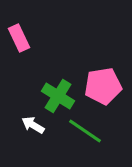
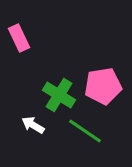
green cross: moved 1 px right, 1 px up
